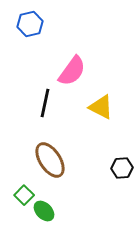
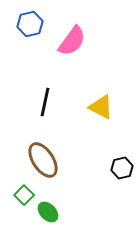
pink semicircle: moved 30 px up
black line: moved 1 px up
brown ellipse: moved 7 px left
black hexagon: rotated 10 degrees counterclockwise
green ellipse: moved 4 px right, 1 px down
